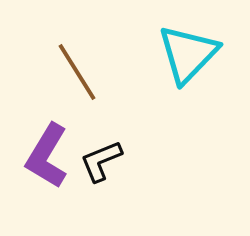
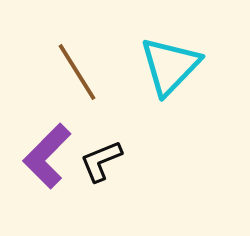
cyan triangle: moved 18 px left, 12 px down
purple L-shape: rotated 14 degrees clockwise
